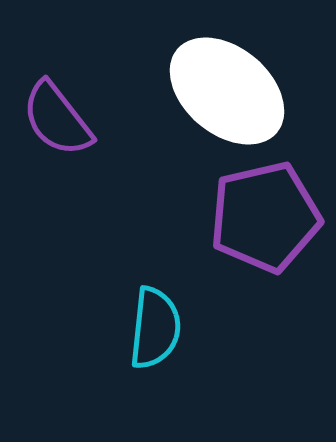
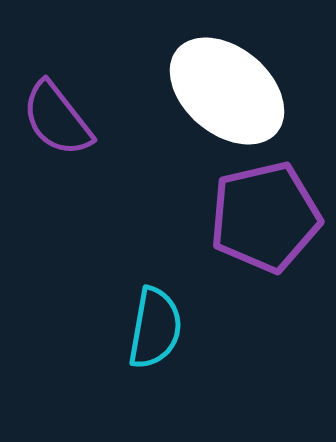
cyan semicircle: rotated 4 degrees clockwise
